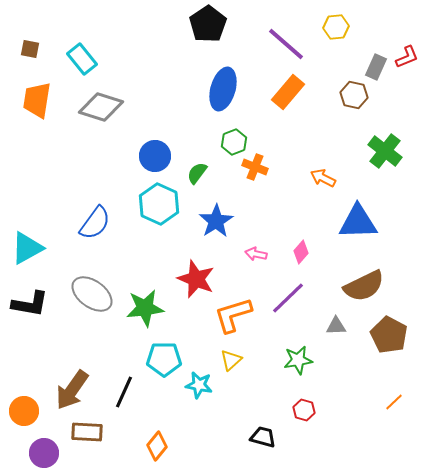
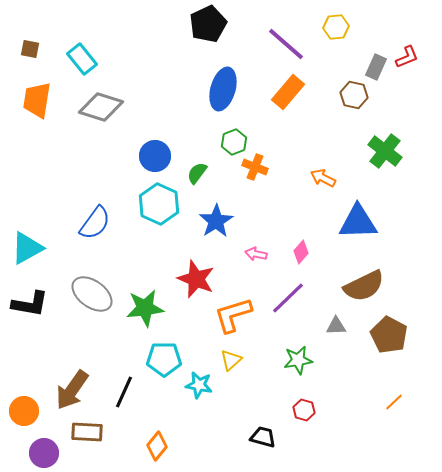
black pentagon at (208, 24): rotated 9 degrees clockwise
